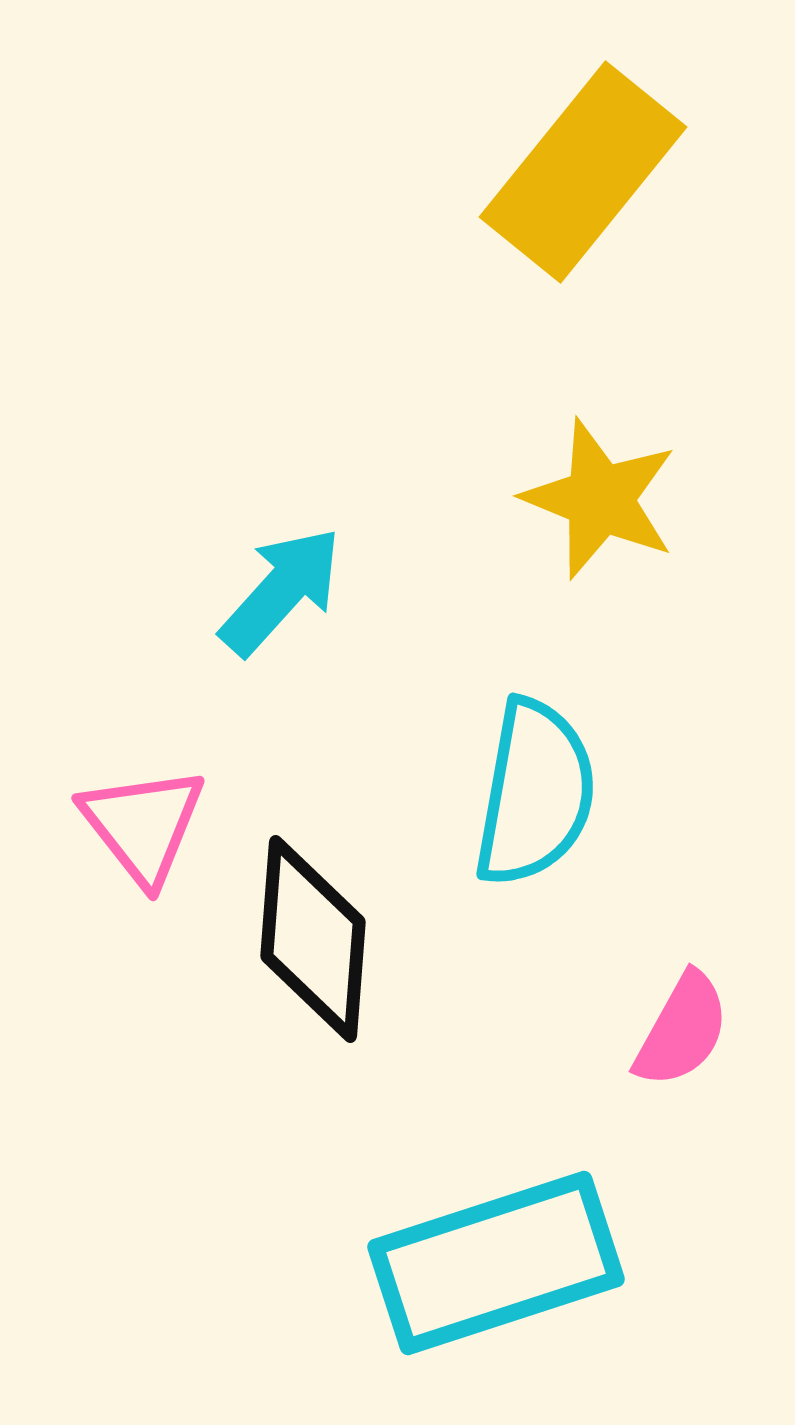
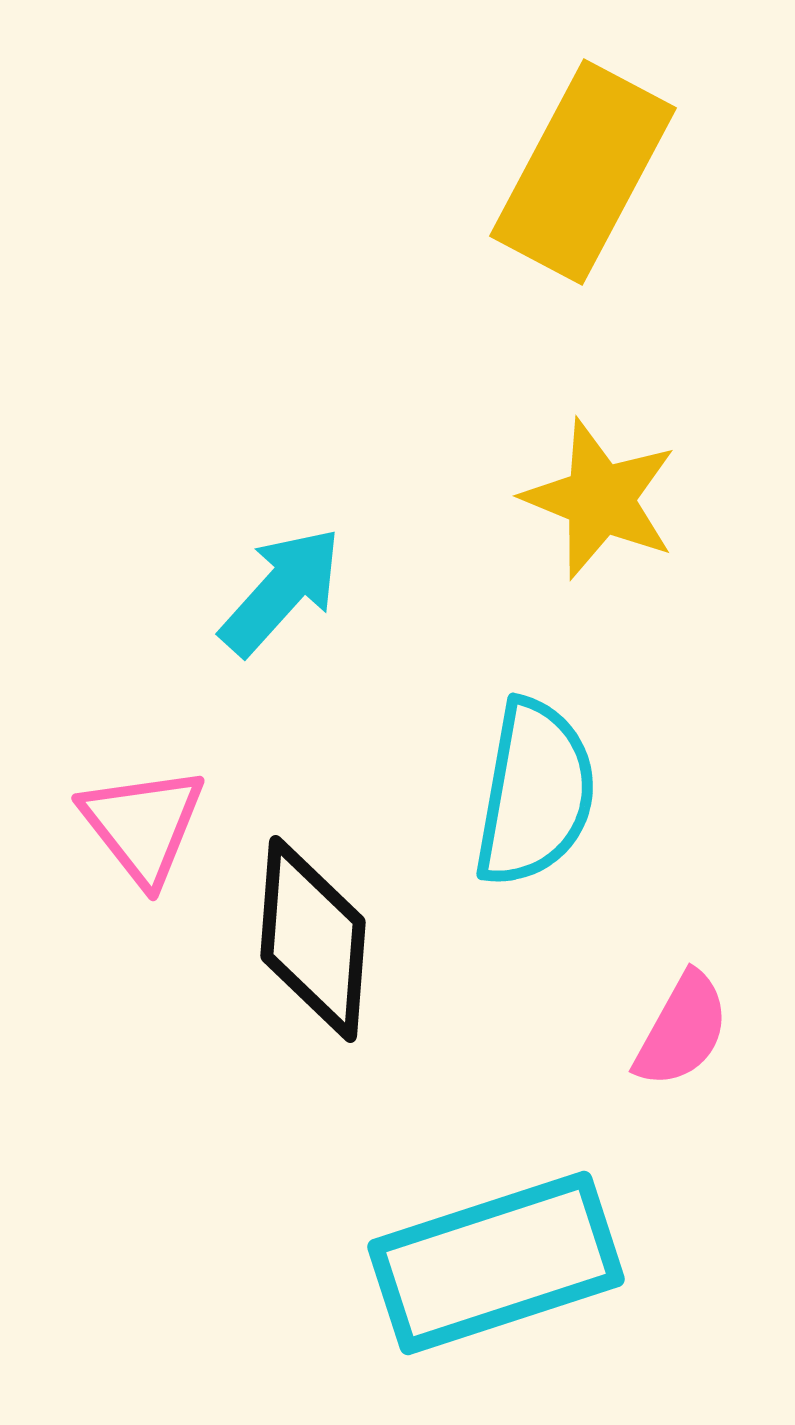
yellow rectangle: rotated 11 degrees counterclockwise
